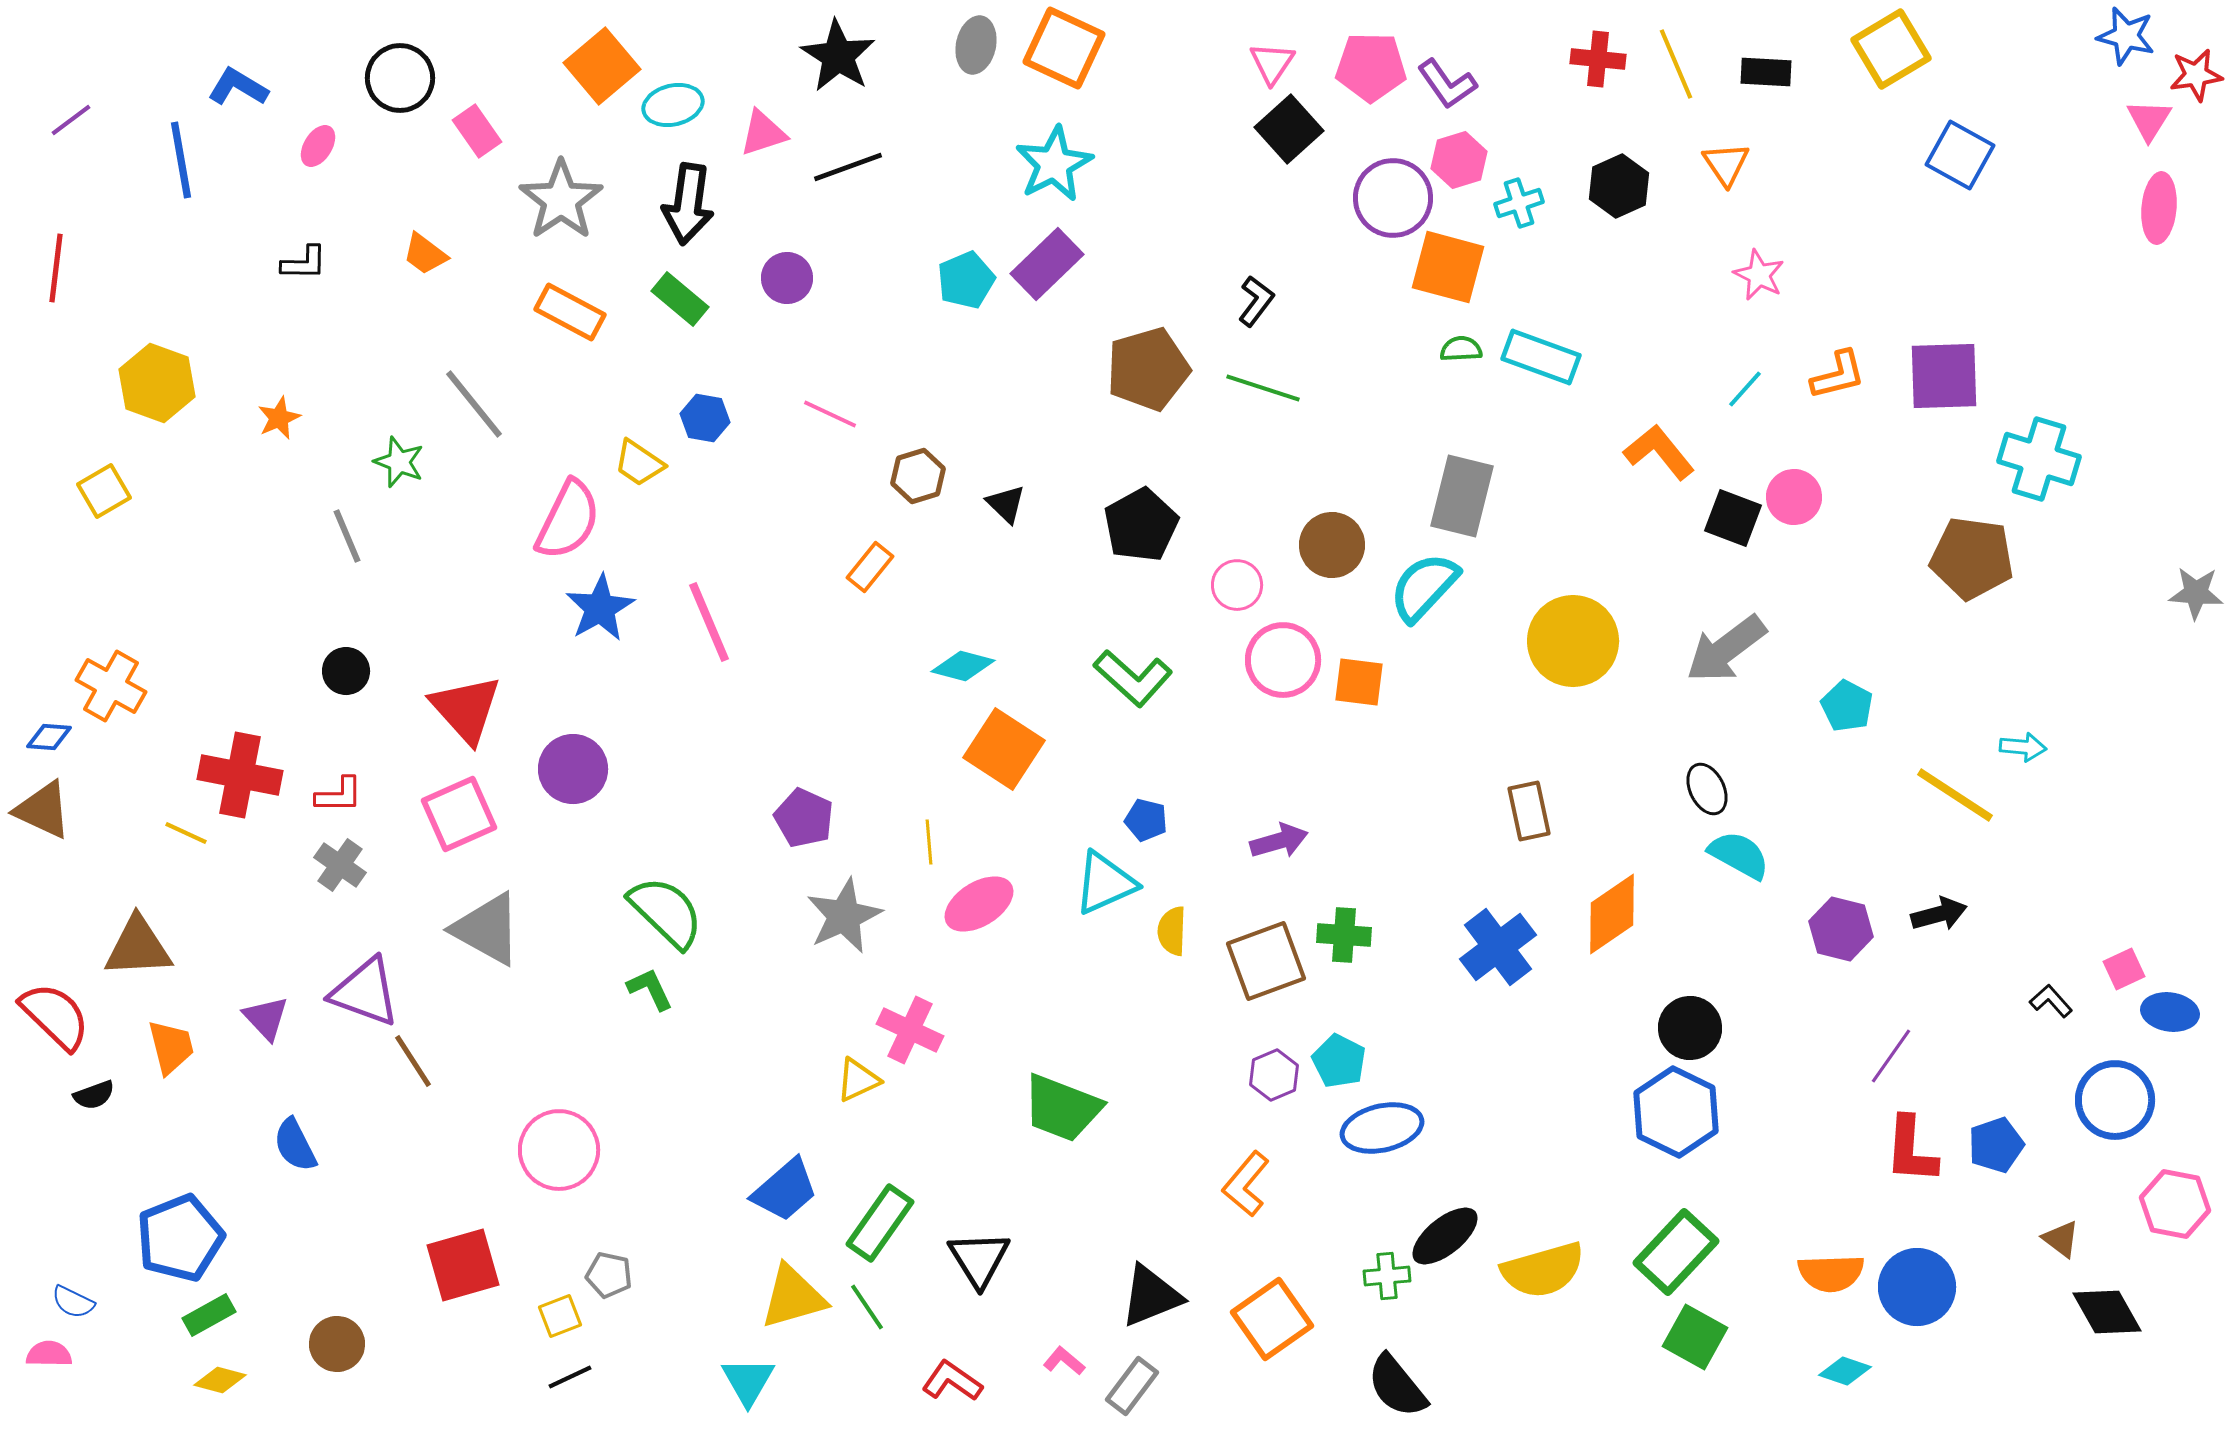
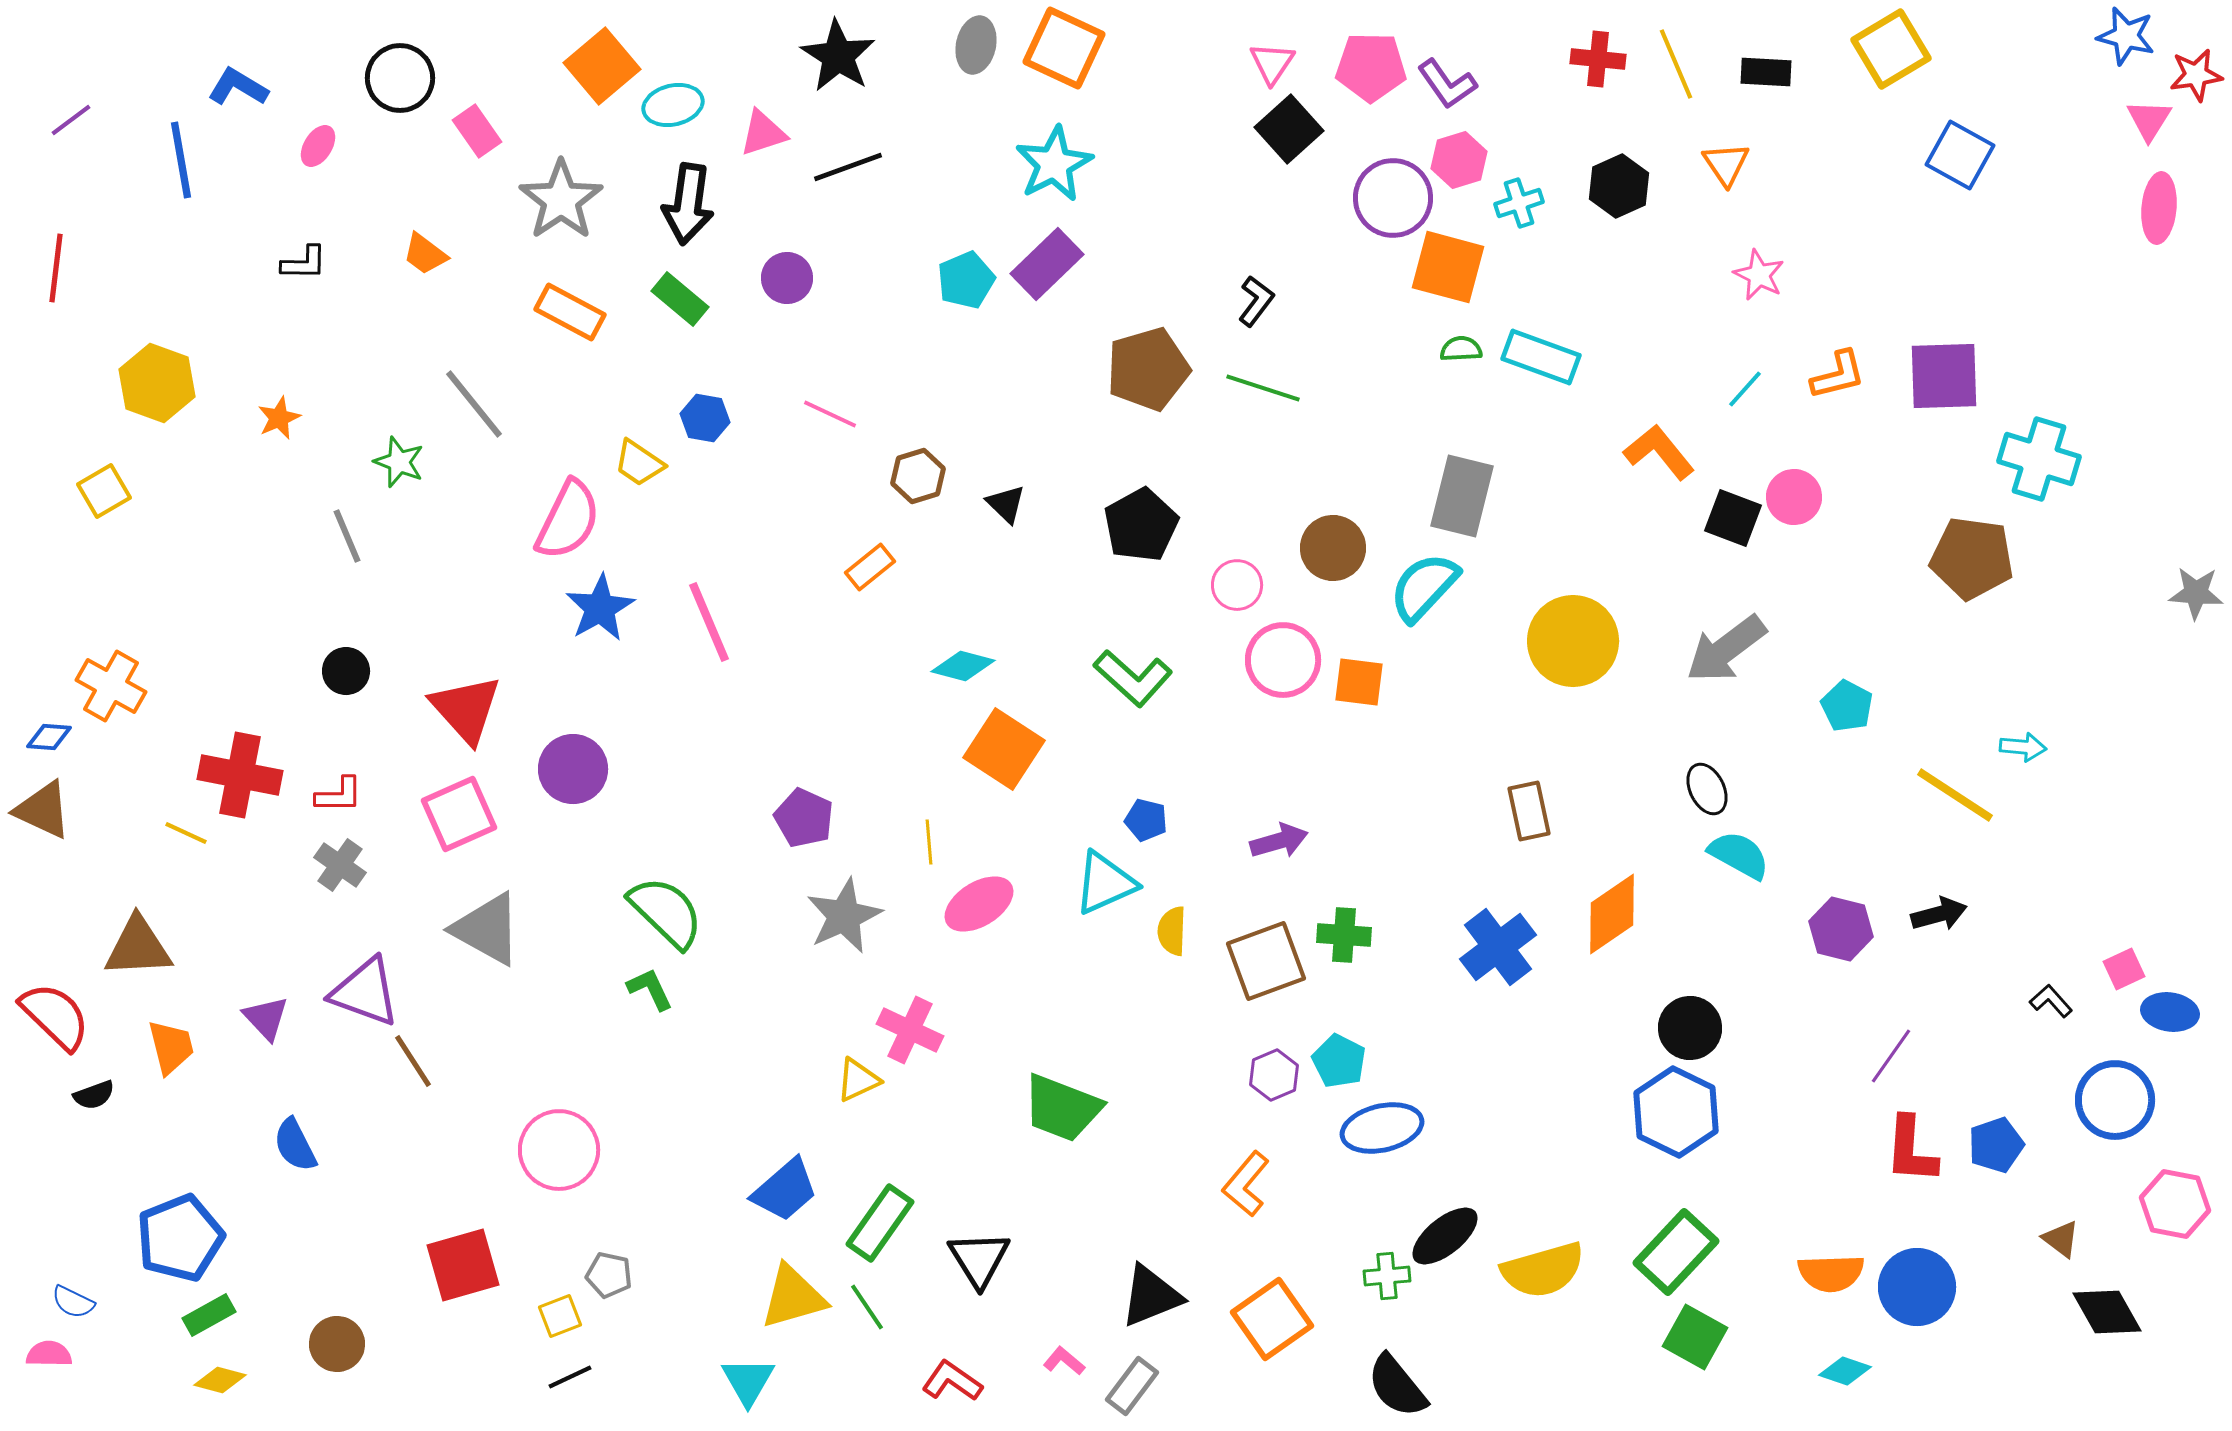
brown circle at (1332, 545): moved 1 px right, 3 px down
orange rectangle at (870, 567): rotated 12 degrees clockwise
